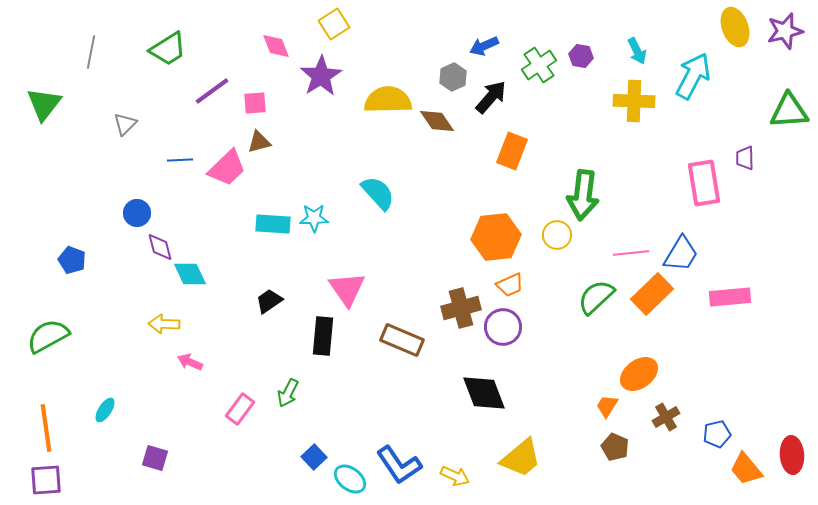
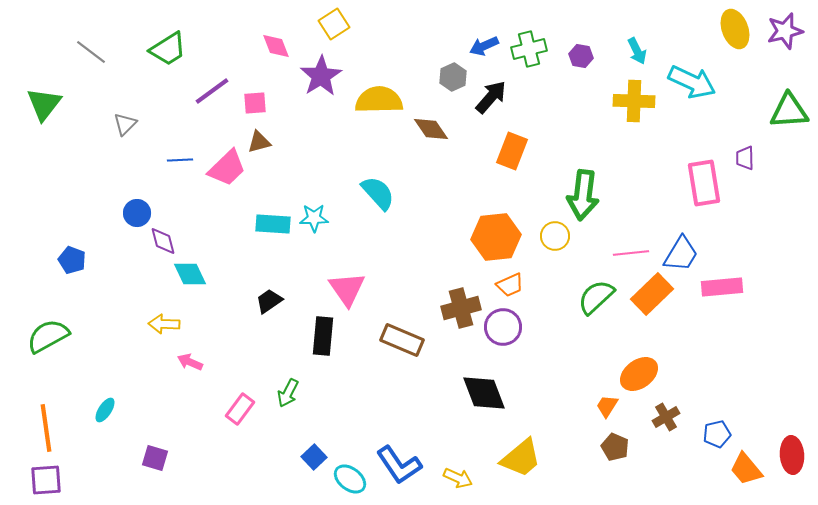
yellow ellipse at (735, 27): moved 2 px down
gray line at (91, 52): rotated 64 degrees counterclockwise
green cross at (539, 65): moved 10 px left, 16 px up; rotated 20 degrees clockwise
cyan arrow at (693, 76): moved 1 px left, 6 px down; rotated 87 degrees clockwise
yellow semicircle at (388, 100): moved 9 px left
brown diamond at (437, 121): moved 6 px left, 8 px down
yellow circle at (557, 235): moved 2 px left, 1 px down
purple diamond at (160, 247): moved 3 px right, 6 px up
pink rectangle at (730, 297): moved 8 px left, 10 px up
yellow arrow at (455, 476): moved 3 px right, 2 px down
